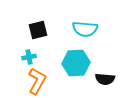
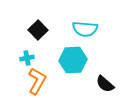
black square: rotated 30 degrees counterclockwise
cyan cross: moved 2 px left, 1 px down
cyan hexagon: moved 3 px left, 3 px up
black semicircle: moved 5 px down; rotated 36 degrees clockwise
